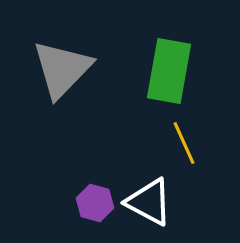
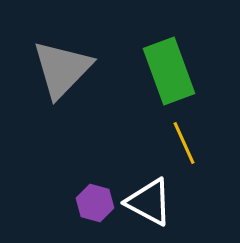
green rectangle: rotated 30 degrees counterclockwise
